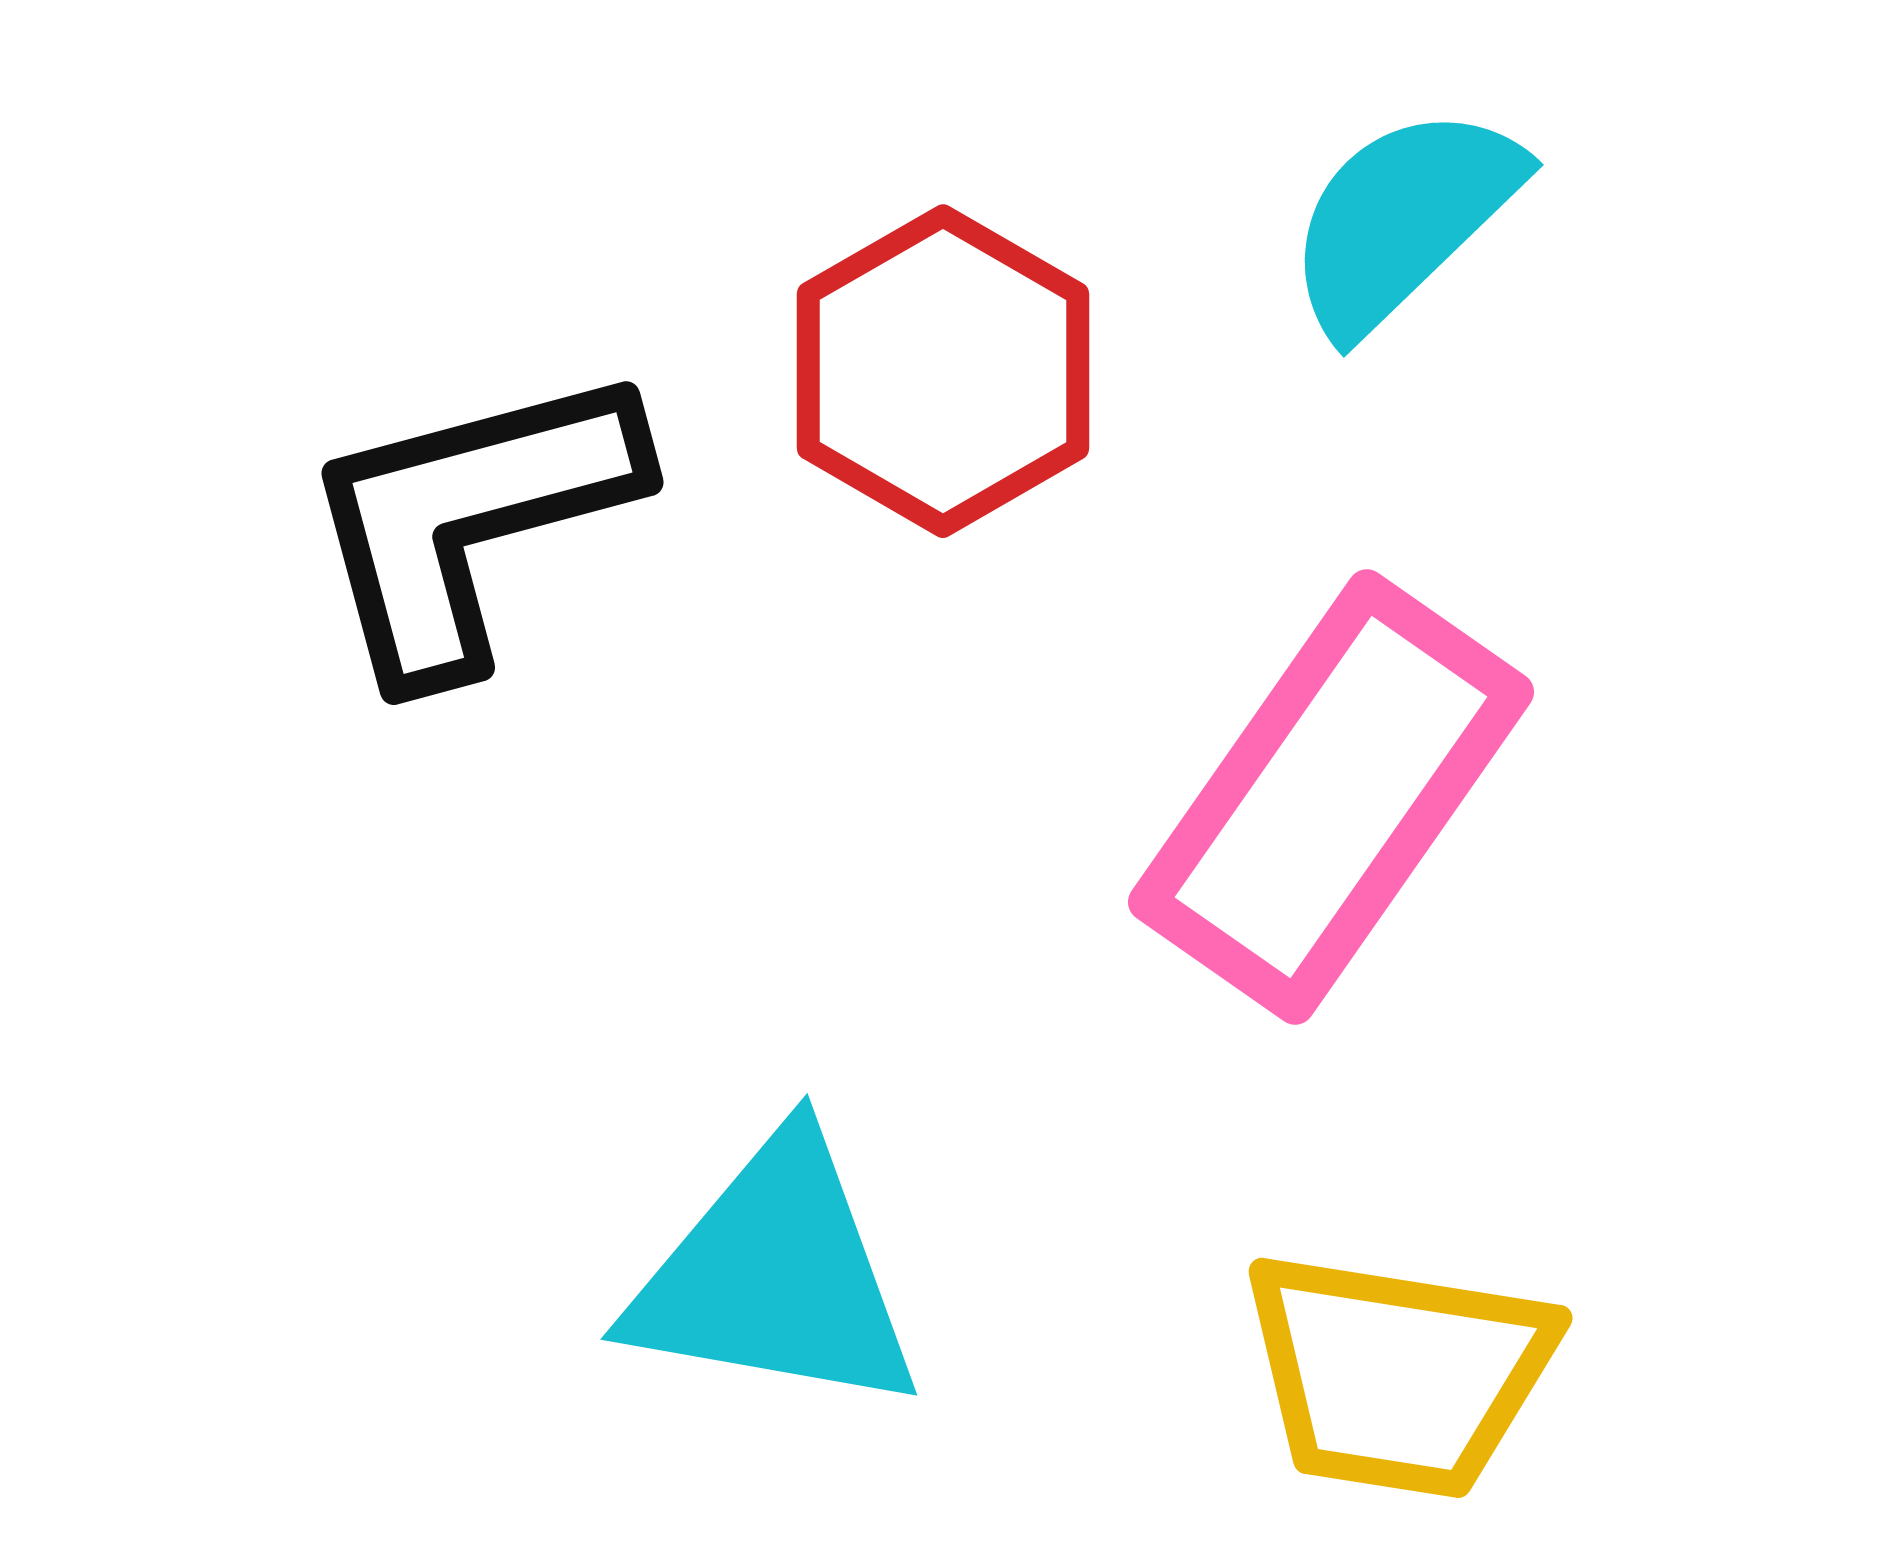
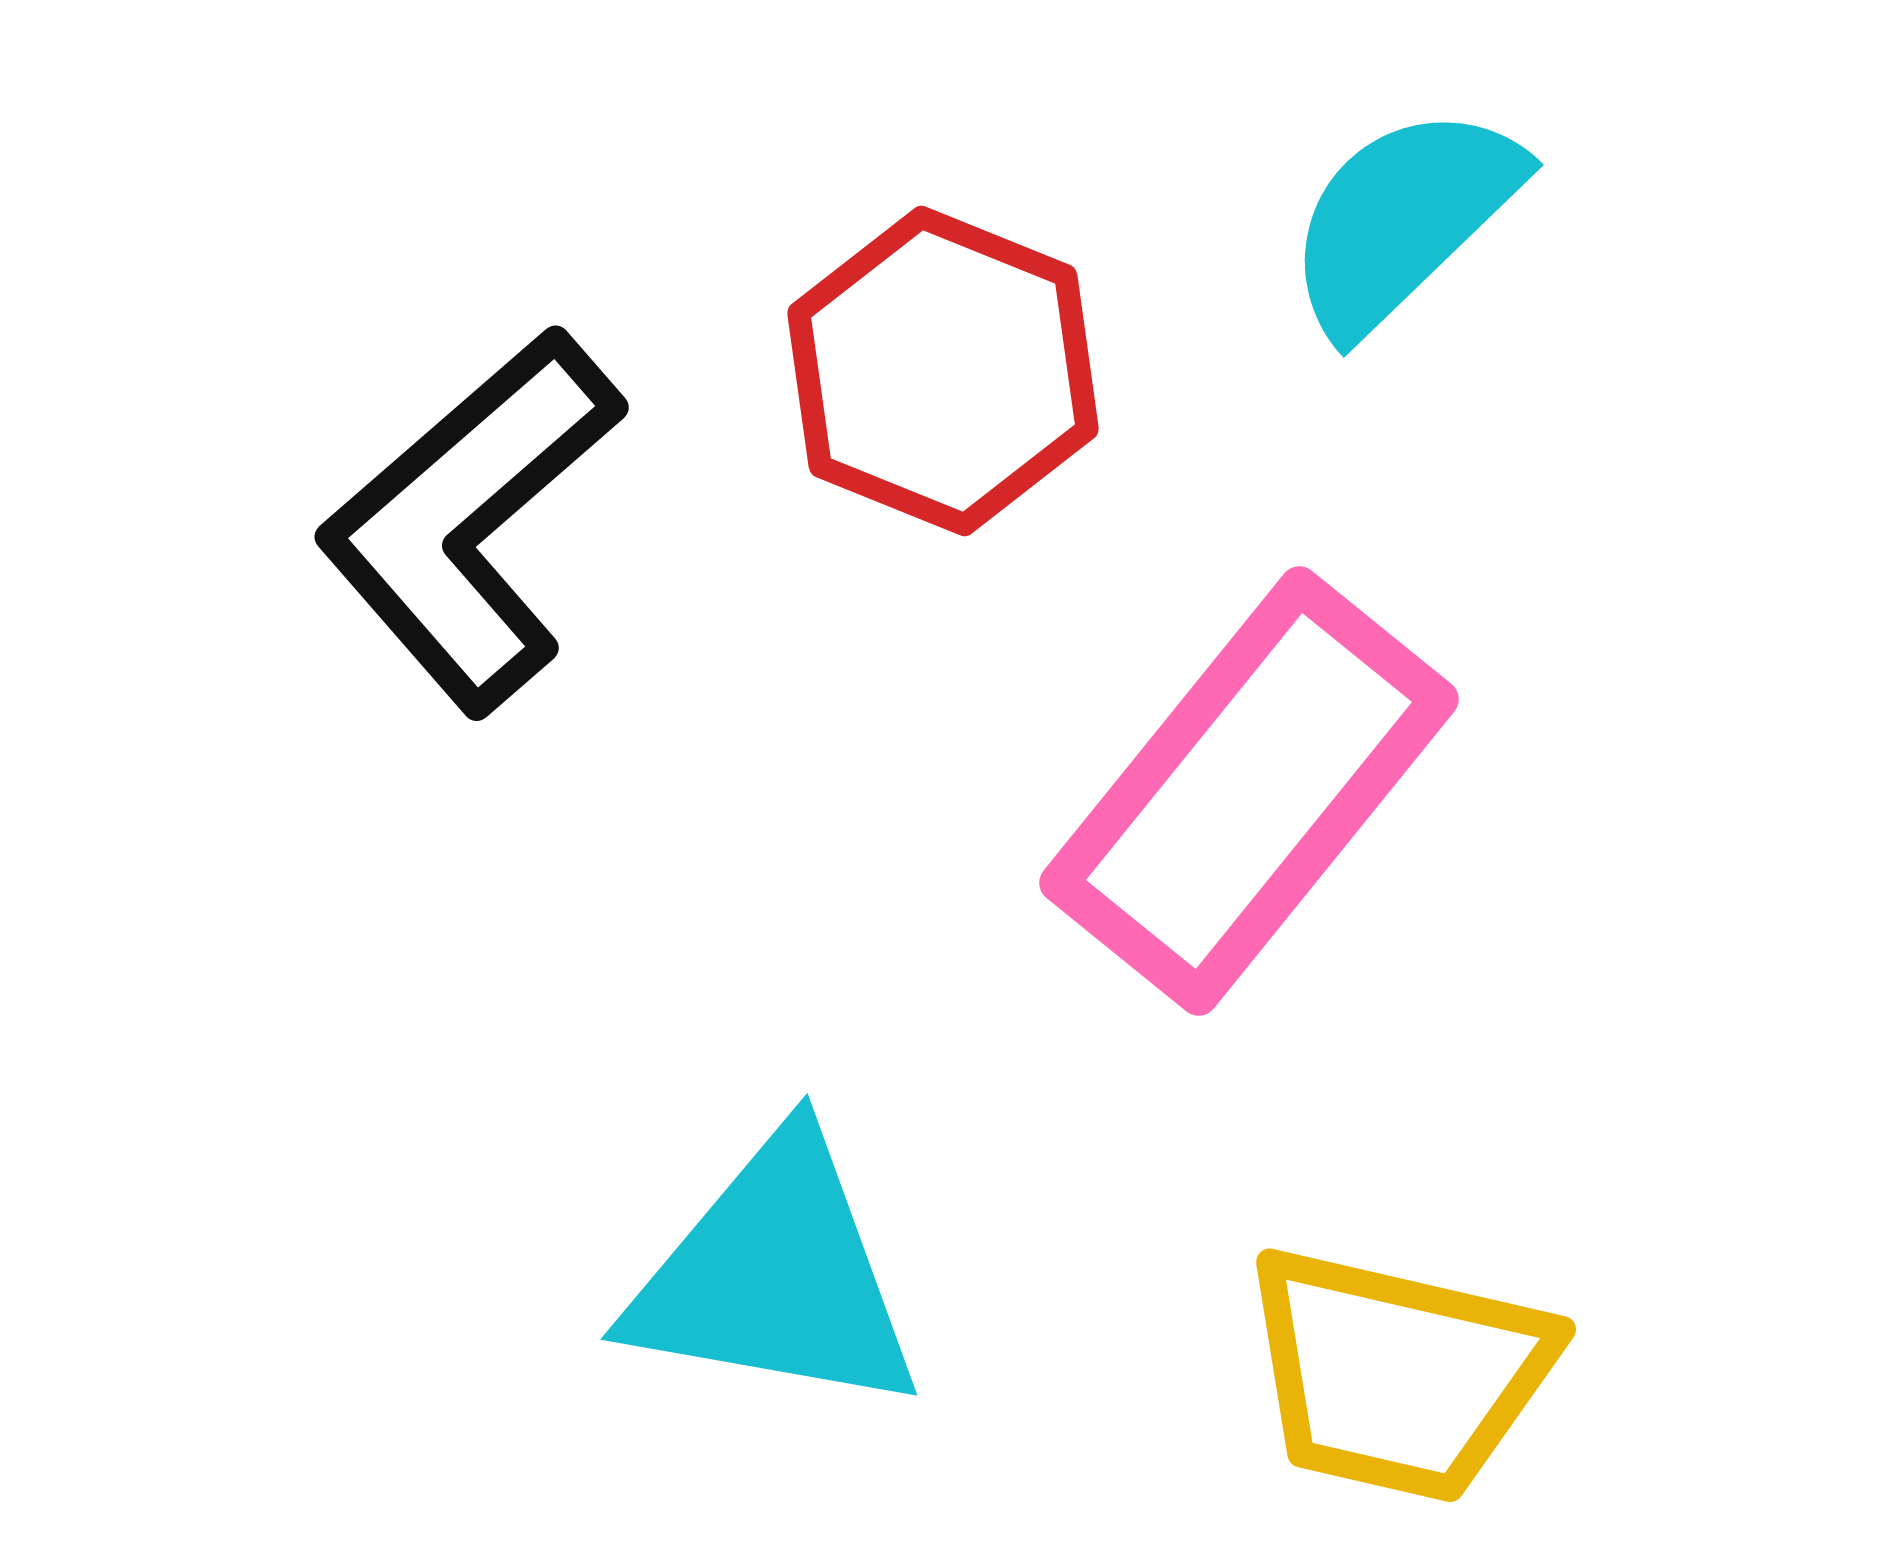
red hexagon: rotated 8 degrees counterclockwise
black L-shape: rotated 26 degrees counterclockwise
pink rectangle: moved 82 px left, 6 px up; rotated 4 degrees clockwise
yellow trapezoid: rotated 4 degrees clockwise
